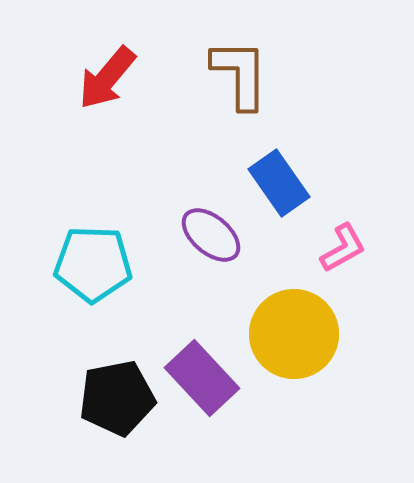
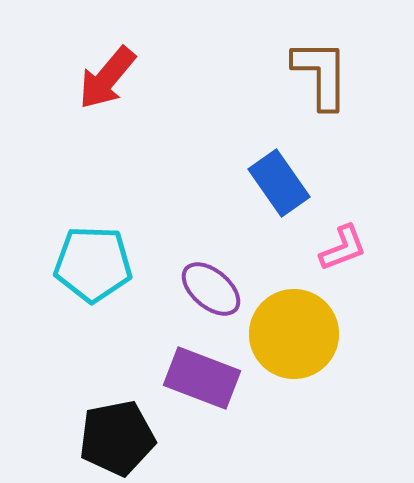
brown L-shape: moved 81 px right
purple ellipse: moved 54 px down
pink L-shape: rotated 8 degrees clockwise
purple rectangle: rotated 26 degrees counterclockwise
black pentagon: moved 40 px down
